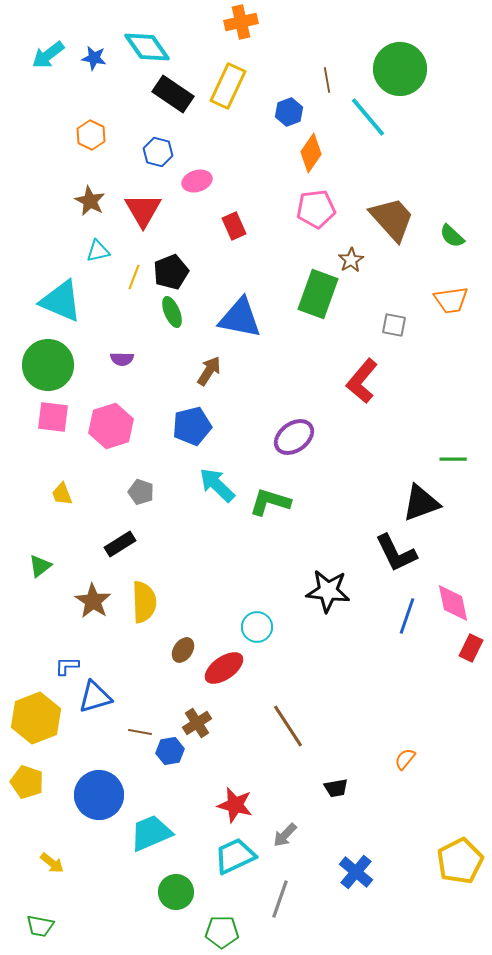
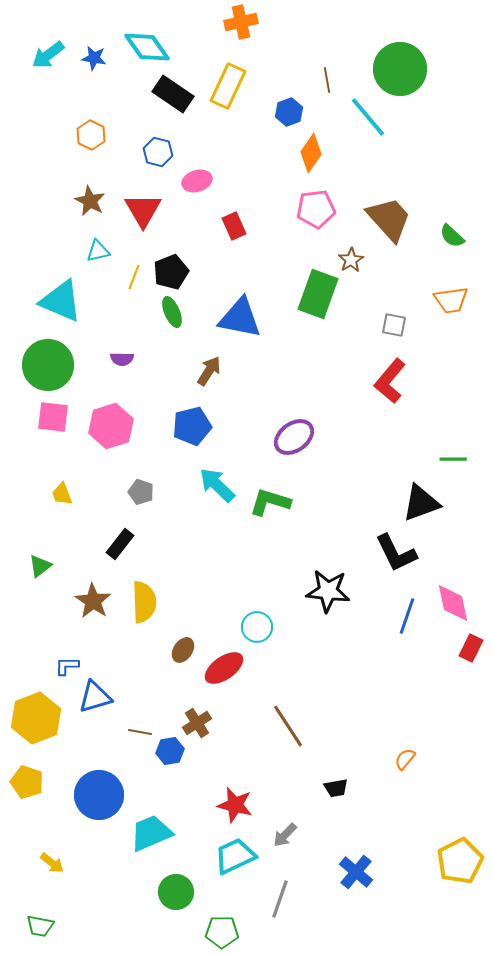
brown trapezoid at (392, 219): moved 3 px left
red L-shape at (362, 381): moved 28 px right
black rectangle at (120, 544): rotated 20 degrees counterclockwise
